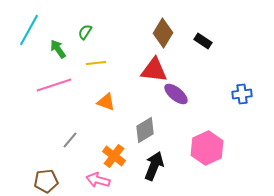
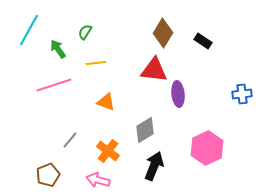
purple ellipse: moved 2 px right; rotated 45 degrees clockwise
orange cross: moved 6 px left, 5 px up
brown pentagon: moved 2 px right, 6 px up; rotated 15 degrees counterclockwise
